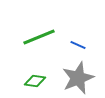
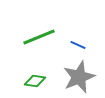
gray star: moved 1 px right, 1 px up
